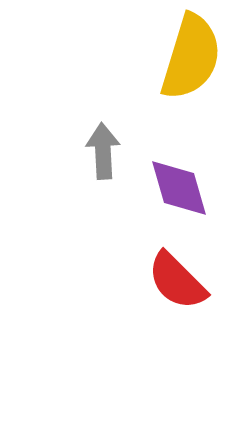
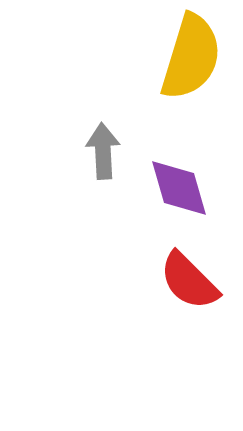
red semicircle: moved 12 px right
